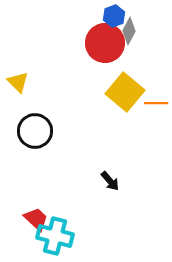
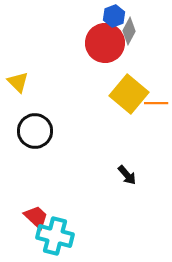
yellow square: moved 4 px right, 2 px down
black arrow: moved 17 px right, 6 px up
red trapezoid: moved 2 px up
